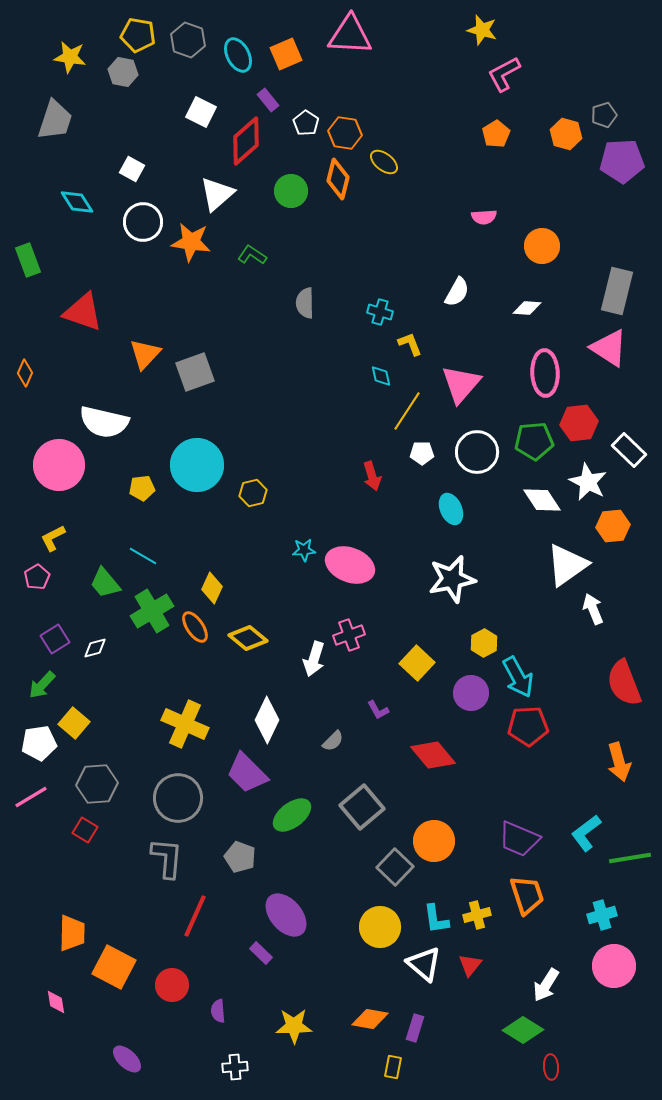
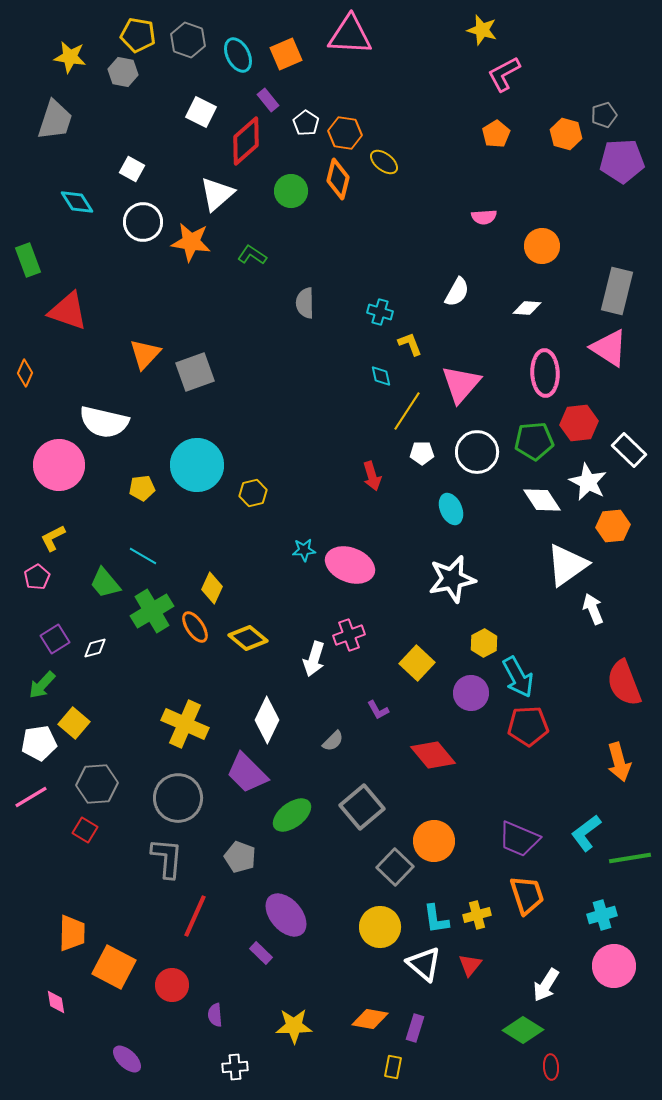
red triangle at (83, 312): moved 15 px left, 1 px up
purple semicircle at (218, 1011): moved 3 px left, 4 px down
